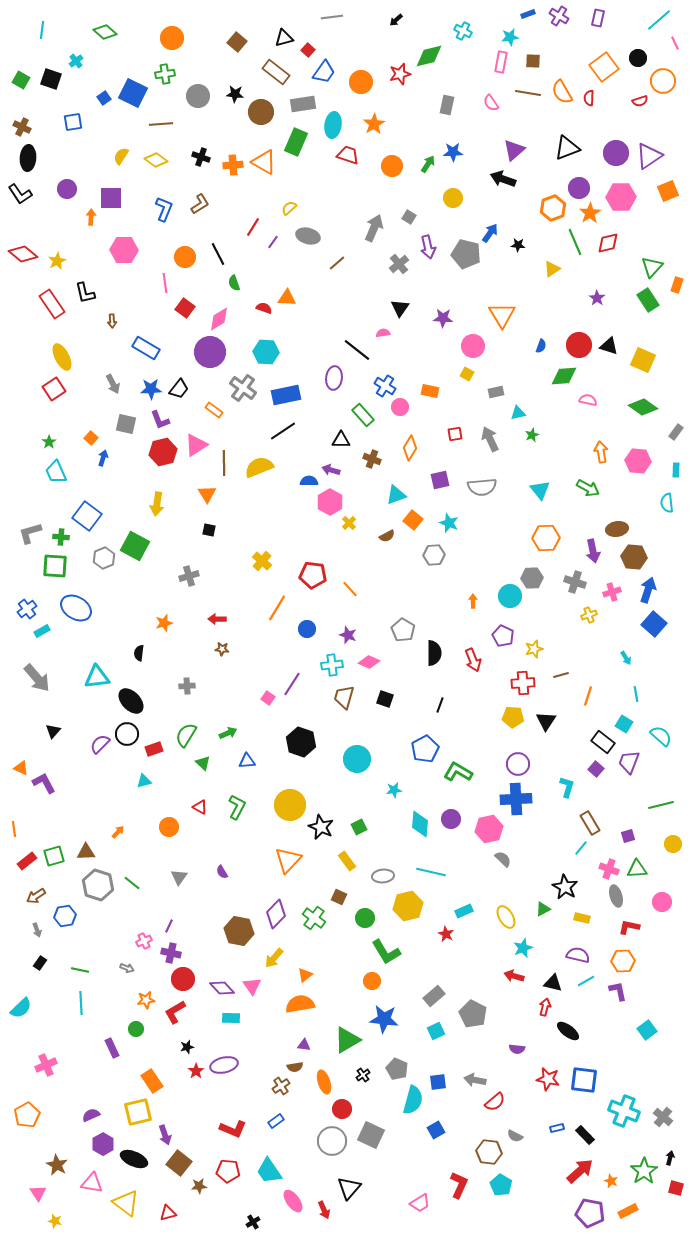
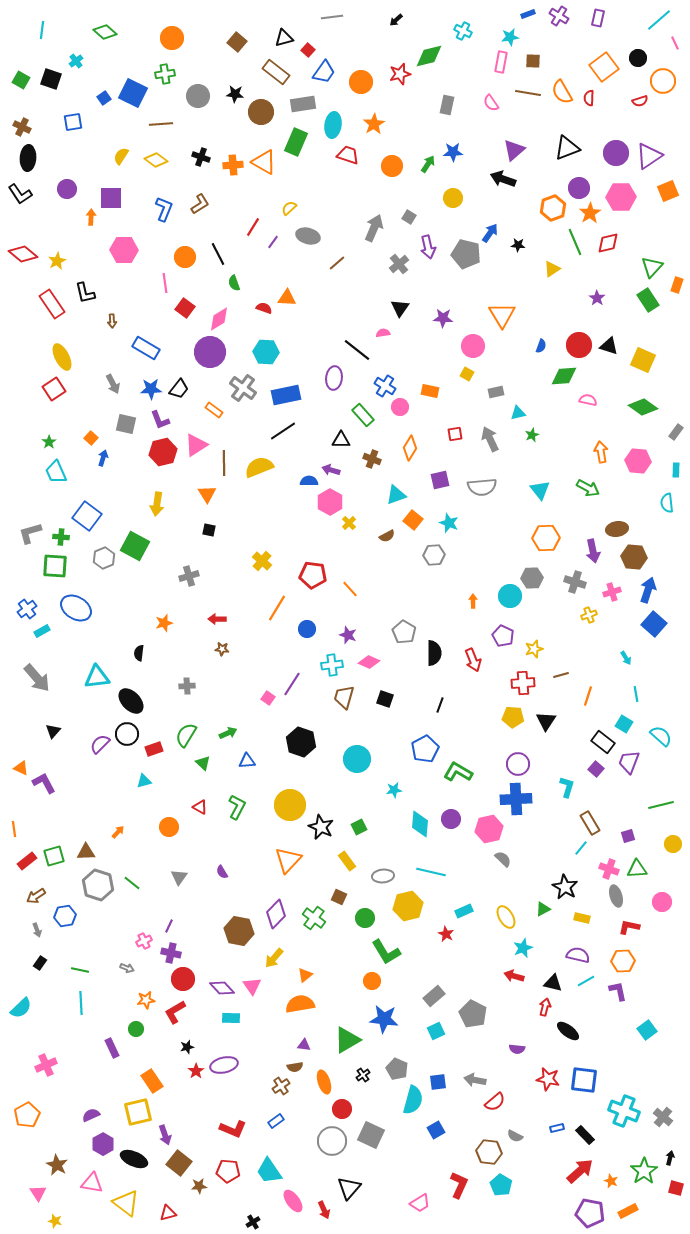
gray pentagon at (403, 630): moved 1 px right, 2 px down
